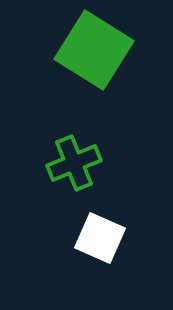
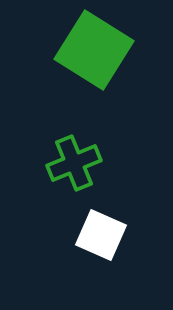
white square: moved 1 px right, 3 px up
